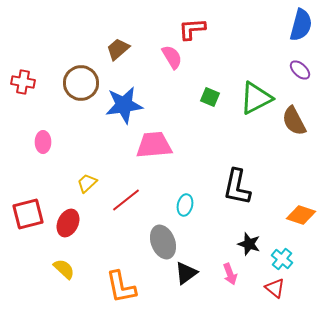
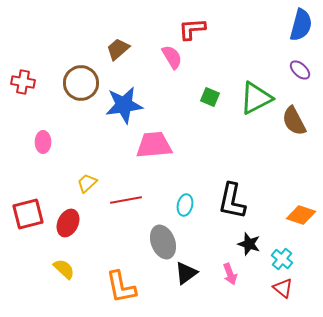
black L-shape: moved 5 px left, 14 px down
red line: rotated 28 degrees clockwise
red triangle: moved 8 px right
